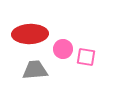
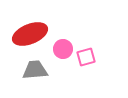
red ellipse: rotated 20 degrees counterclockwise
pink square: rotated 24 degrees counterclockwise
